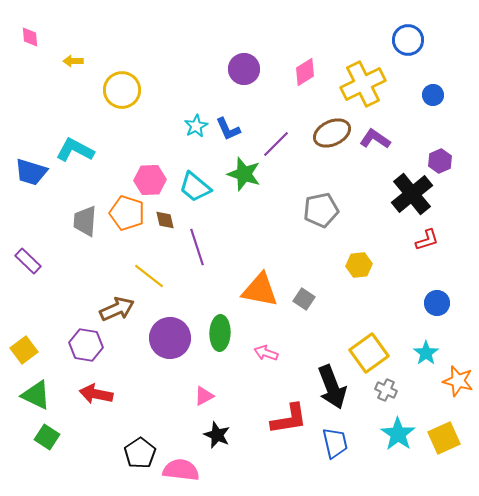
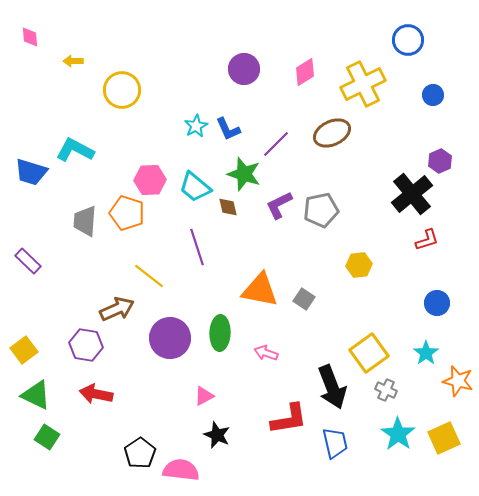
purple L-shape at (375, 139): moved 96 px left, 66 px down; rotated 60 degrees counterclockwise
brown diamond at (165, 220): moved 63 px right, 13 px up
